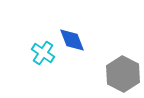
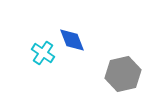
gray hexagon: rotated 20 degrees clockwise
